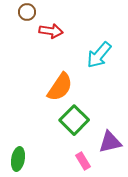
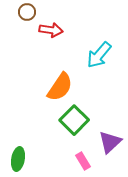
red arrow: moved 1 px up
purple triangle: rotated 30 degrees counterclockwise
